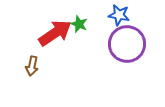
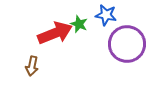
blue star: moved 13 px left
red arrow: rotated 12 degrees clockwise
